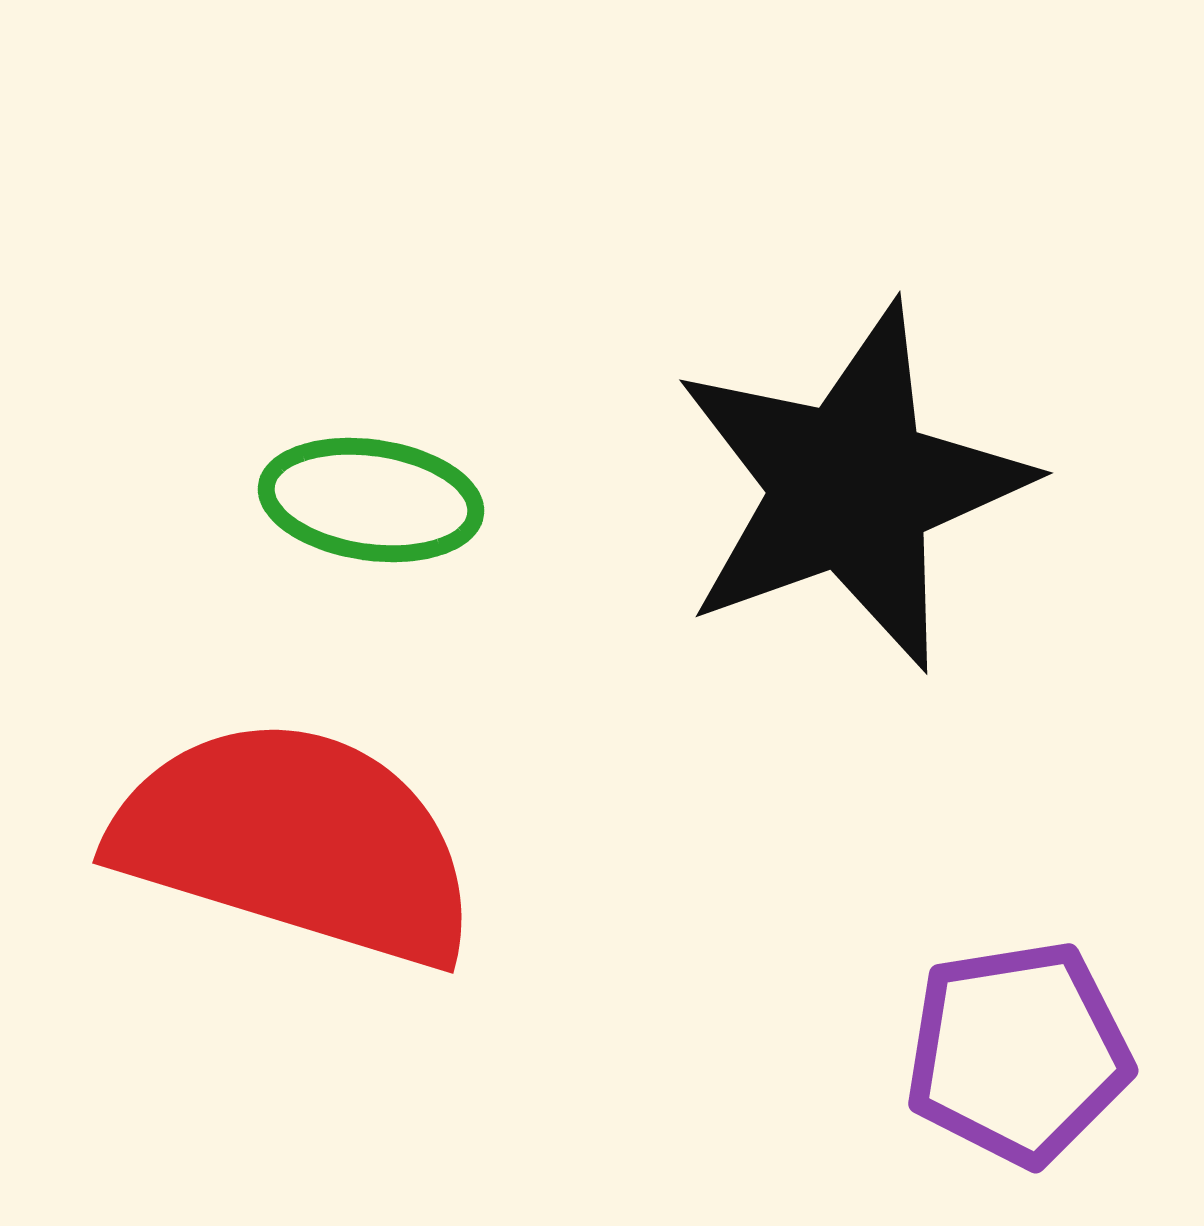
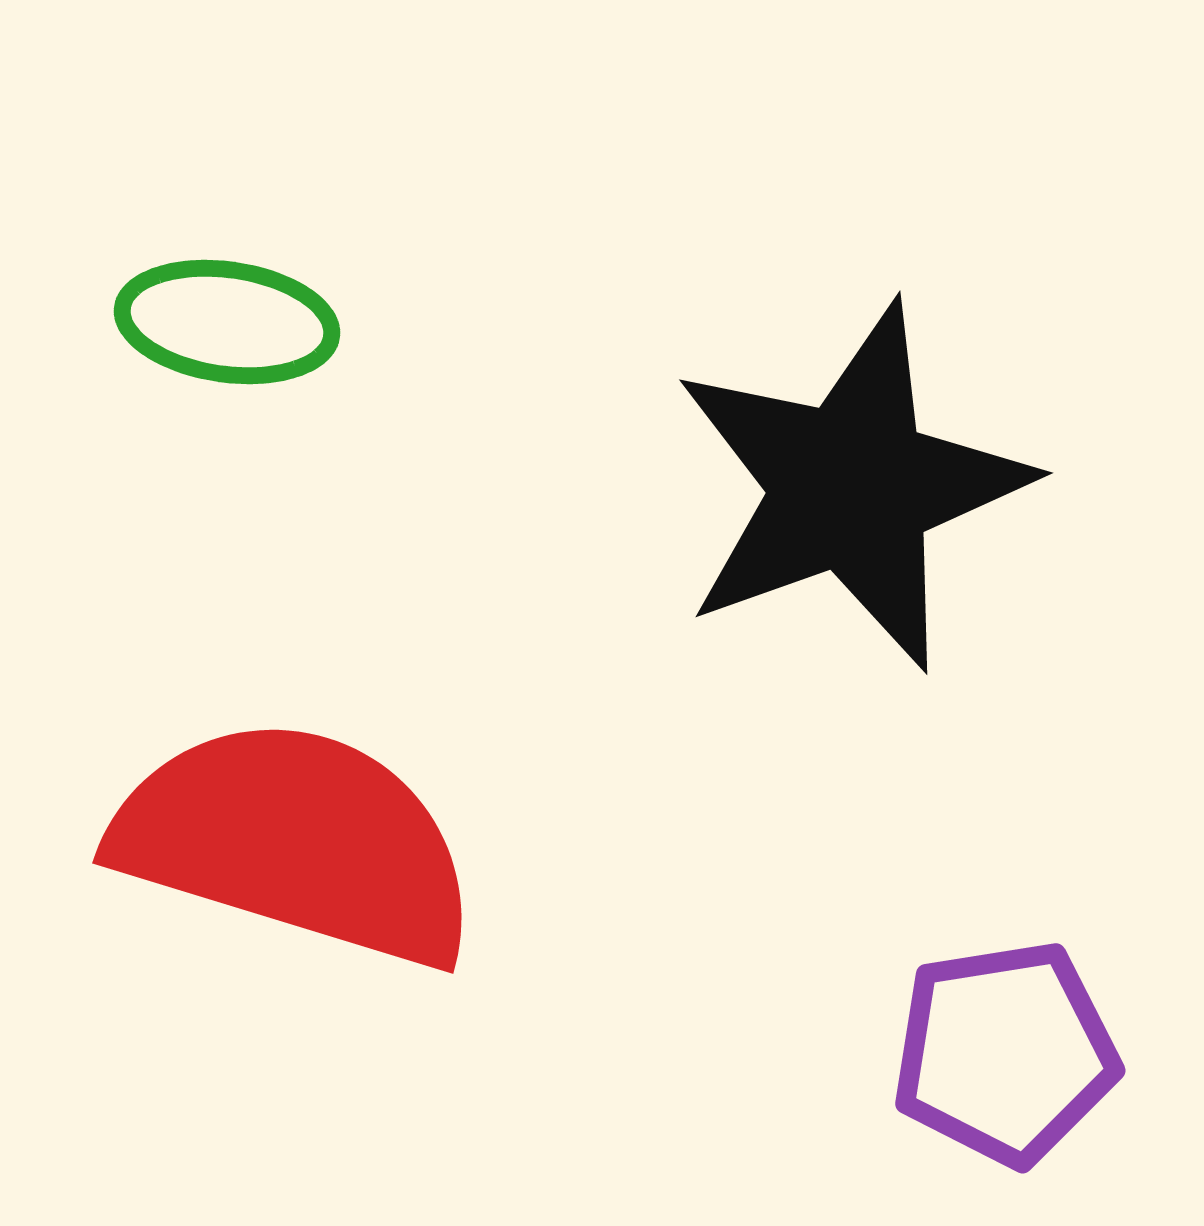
green ellipse: moved 144 px left, 178 px up
purple pentagon: moved 13 px left
